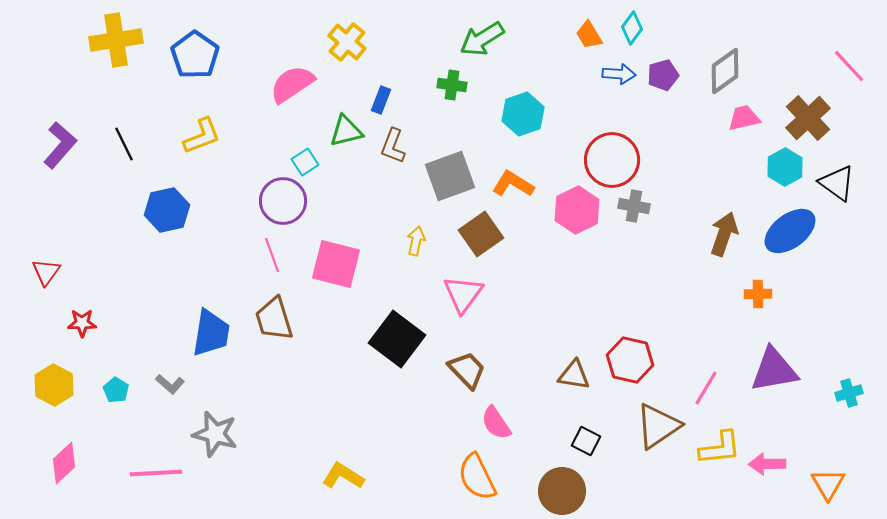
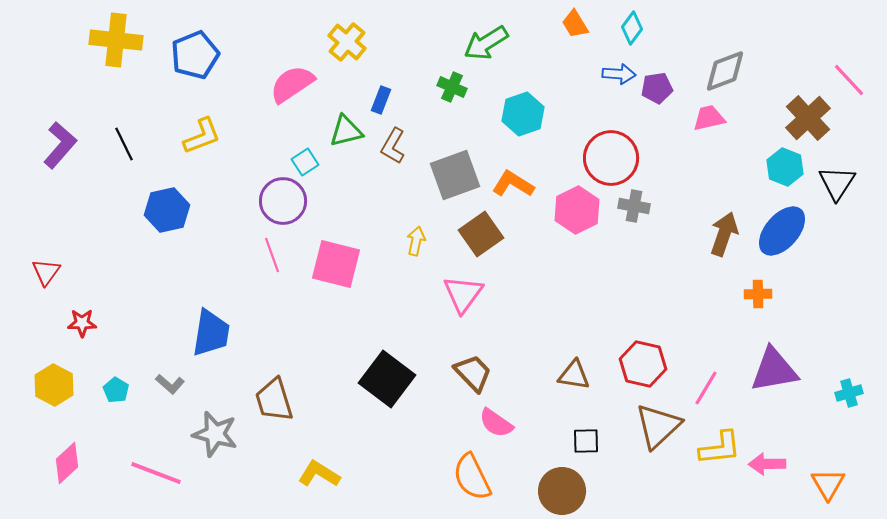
orange trapezoid at (589, 35): moved 14 px left, 11 px up
green arrow at (482, 39): moved 4 px right, 4 px down
yellow cross at (116, 40): rotated 15 degrees clockwise
blue pentagon at (195, 55): rotated 15 degrees clockwise
pink line at (849, 66): moved 14 px down
gray diamond at (725, 71): rotated 15 degrees clockwise
purple pentagon at (663, 75): moved 6 px left, 13 px down; rotated 8 degrees clockwise
green cross at (452, 85): moved 2 px down; rotated 16 degrees clockwise
pink trapezoid at (744, 118): moved 35 px left
brown L-shape at (393, 146): rotated 9 degrees clockwise
red circle at (612, 160): moved 1 px left, 2 px up
cyan hexagon at (785, 167): rotated 9 degrees counterclockwise
gray square at (450, 176): moved 5 px right, 1 px up
black triangle at (837, 183): rotated 27 degrees clockwise
blue ellipse at (790, 231): moved 8 px left; rotated 12 degrees counterclockwise
brown trapezoid at (274, 319): moved 81 px down
black square at (397, 339): moved 10 px left, 40 px down
red hexagon at (630, 360): moved 13 px right, 4 px down
brown trapezoid at (467, 370): moved 6 px right, 3 px down
pink semicircle at (496, 423): rotated 21 degrees counterclockwise
brown triangle at (658, 426): rotated 9 degrees counterclockwise
black square at (586, 441): rotated 28 degrees counterclockwise
pink diamond at (64, 463): moved 3 px right
pink line at (156, 473): rotated 24 degrees clockwise
yellow L-shape at (343, 476): moved 24 px left, 2 px up
orange semicircle at (477, 477): moved 5 px left
